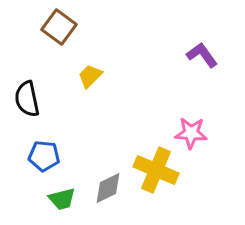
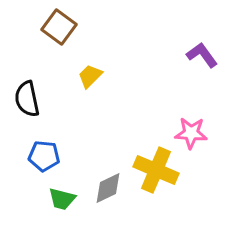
green trapezoid: rotated 28 degrees clockwise
